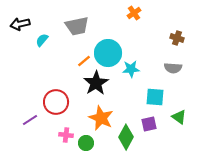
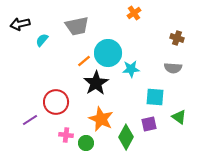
orange star: moved 1 px down
